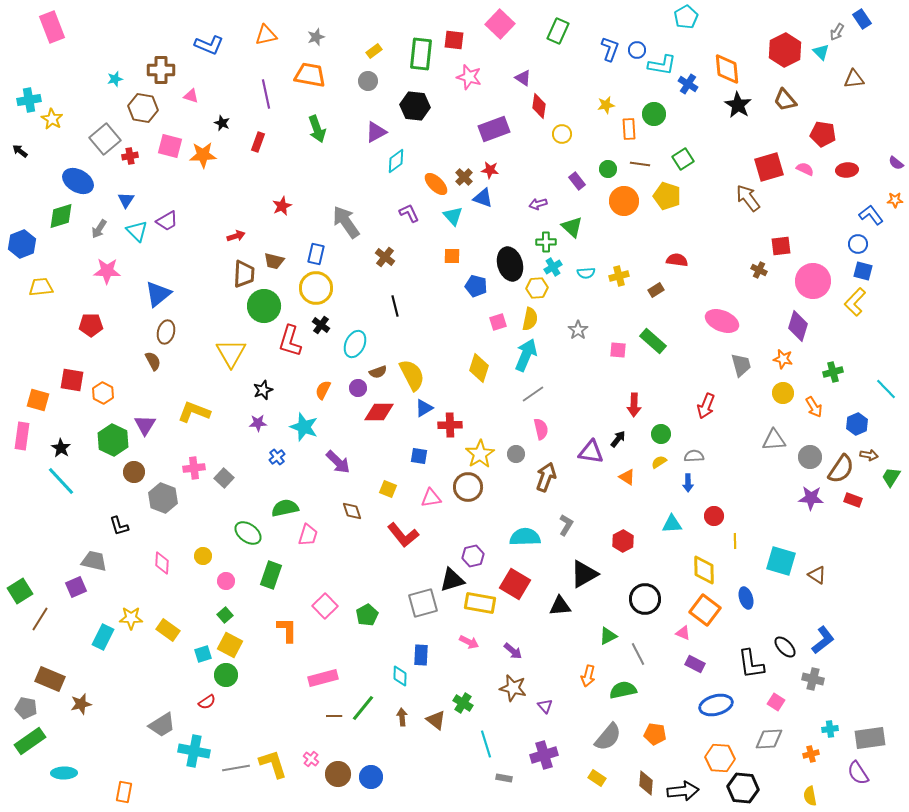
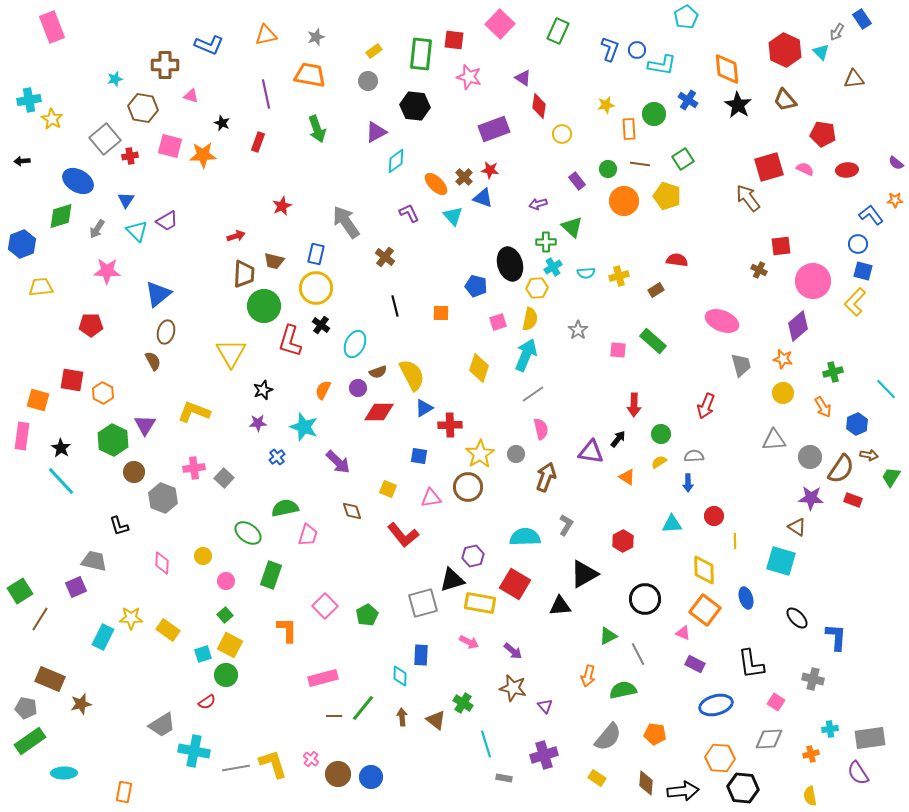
red hexagon at (785, 50): rotated 8 degrees counterclockwise
brown cross at (161, 70): moved 4 px right, 5 px up
blue cross at (688, 84): moved 16 px down
black arrow at (20, 151): moved 2 px right, 10 px down; rotated 42 degrees counterclockwise
gray arrow at (99, 229): moved 2 px left
orange square at (452, 256): moved 11 px left, 57 px down
purple diamond at (798, 326): rotated 32 degrees clockwise
orange arrow at (814, 407): moved 9 px right
brown triangle at (817, 575): moved 20 px left, 48 px up
blue L-shape at (823, 640): moved 13 px right, 3 px up; rotated 48 degrees counterclockwise
black ellipse at (785, 647): moved 12 px right, 29 px up
